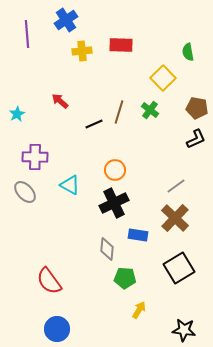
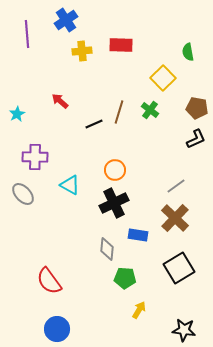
gray ellipse: moved 2 px left, 2 px down
